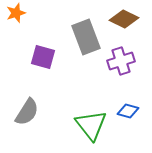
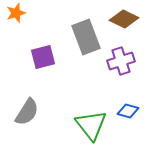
purple square: rotated 30 degrees counterclockwise
